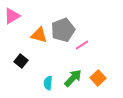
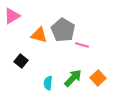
gray pentagon: rotated 20 degrees counterclockwise
pink line: rotated 48 degrees clockwise
